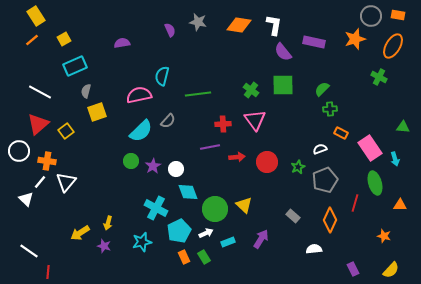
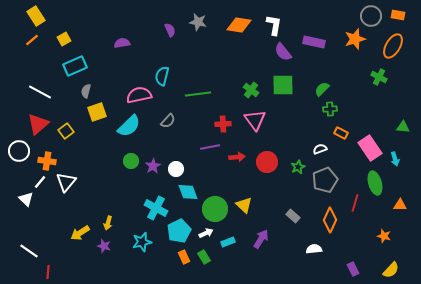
cyan semicircle at (141, 131): moved 12 px left, 5 px up
